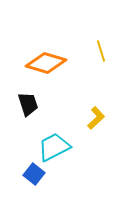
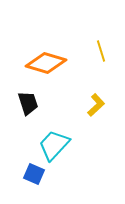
black trapezoid: moved 1 px up
yellow L-shape: moved 13 px up
cyan trapezoid: moved 2 px up; rotated 20 degrees counterclockwise
blue square: rotated 15 degrees counterclockwise
